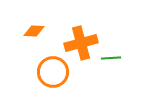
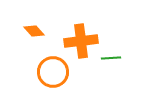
orange diamond: rotated 45 degrees clockwise
orange cross: moved 2 px up; rotated 8 degrees clockwise
